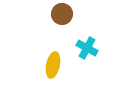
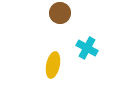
brown circle: moved 2 px left, 1 px up
